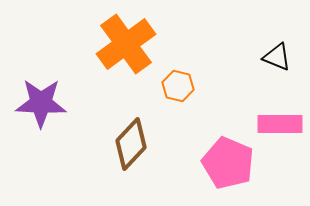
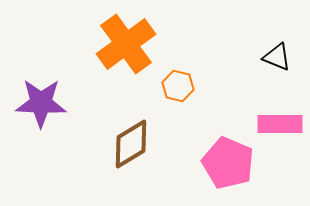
brown diamond: rotated 15 degrees clockwise
